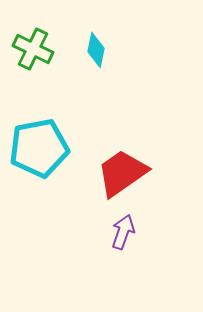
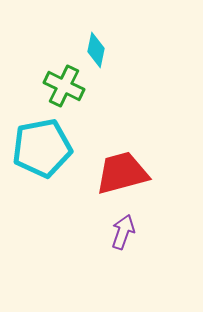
green cross: moved 31 px right, 37 px down
cyan pentagon: moved 3 px right
red trapezoid: rotated 20 degrees clockwise
